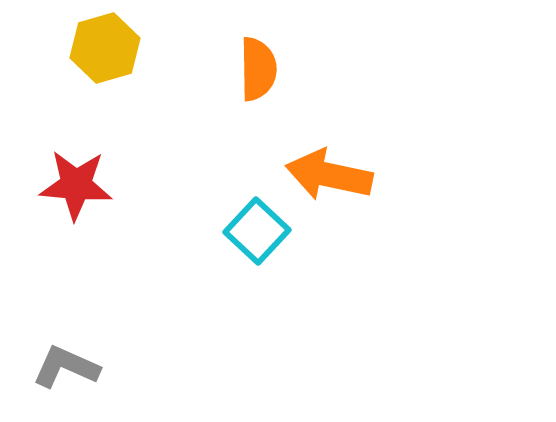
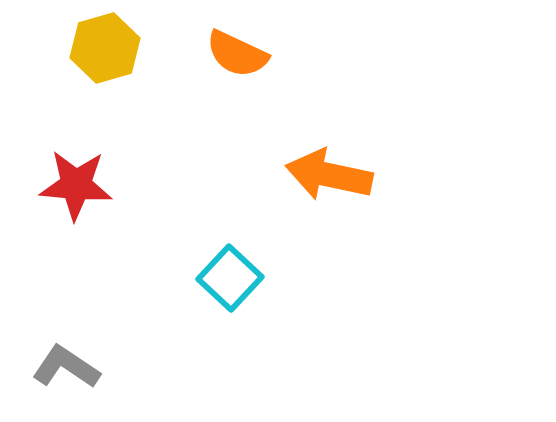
orange semicircle: moved 21 px left, 15 px up; rotated 116 degrees clockwise
cyan square: moved 27 px left, 47 px down
gray L-shape: rotated 10 degrees clockwise
